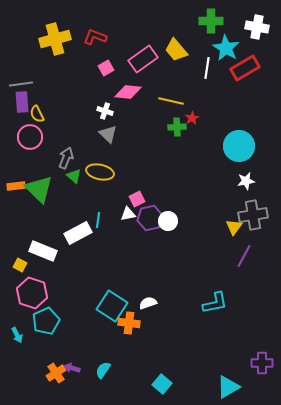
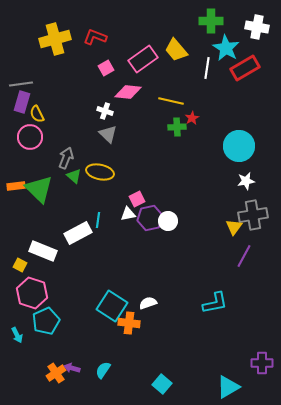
purple rectangle at (22, 102): rotated 20 degrees clockwise
